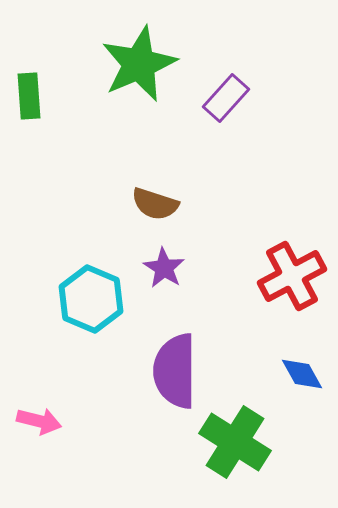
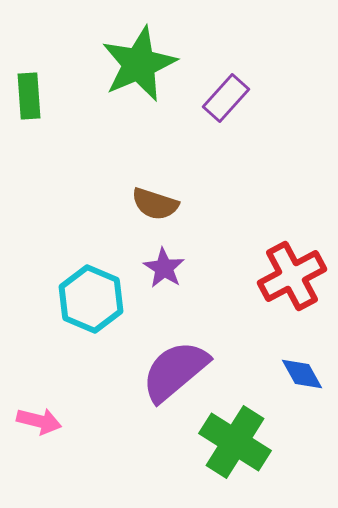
purple semicircle: rotated 50 degrees clockwise
